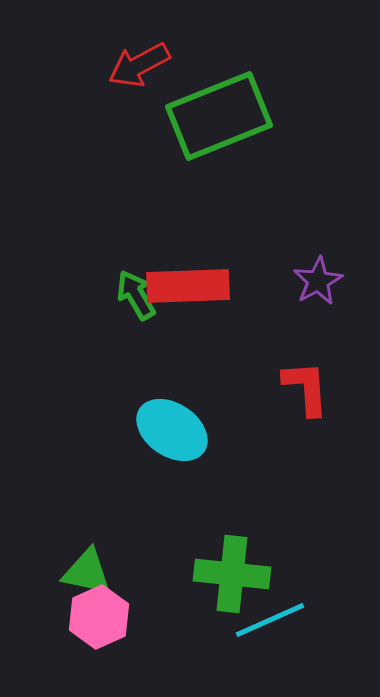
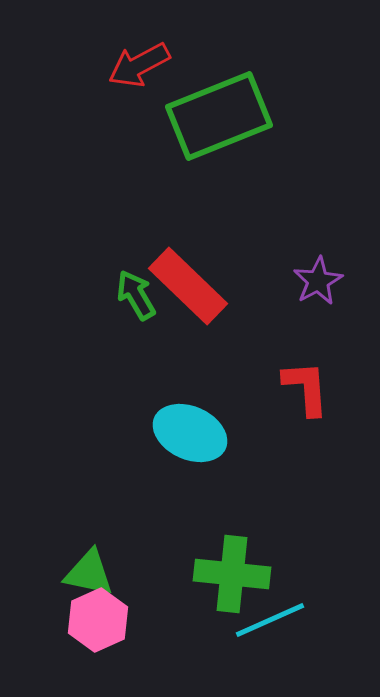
red rectangle: rotated 46 degrees clockwise
cyan ellipse: moved 18 px right, 3 px down; rotated 10 degrees counterclockwise
green triangle: moved 2 px right, 1 px down
pink hexagon: moved 1 px left, 3 px down
